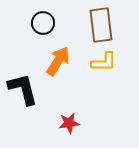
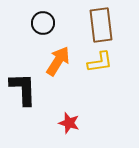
yellow L-shape: moved 4 px left; rotated 8 degrees counterclockwise
black L-shape: rotated 12 degrees clockwise
red star: rotated 25 degrees clockwise
